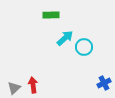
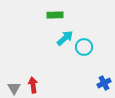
green rectangle: moved 4 px right
gray triangle: rotated 16 degrees counterclockwise
